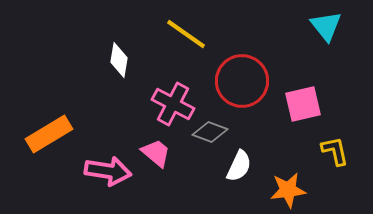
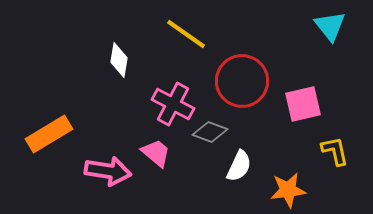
cyan triangle: moved 4 px right
